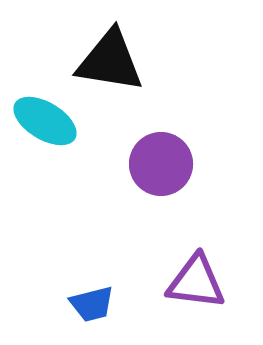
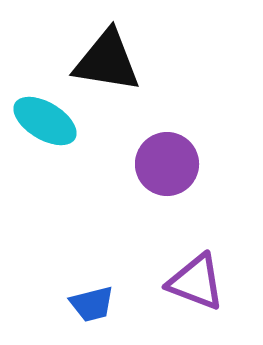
black triangle: moved 3 px left
purple circle: moved 6 px right
purple triangle: rotated 14 degrees clockwise
